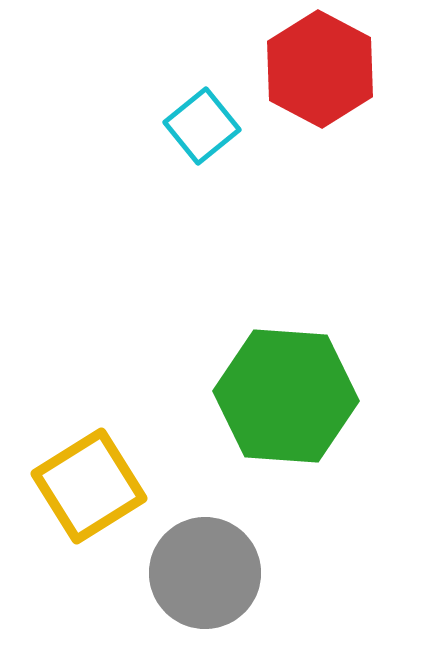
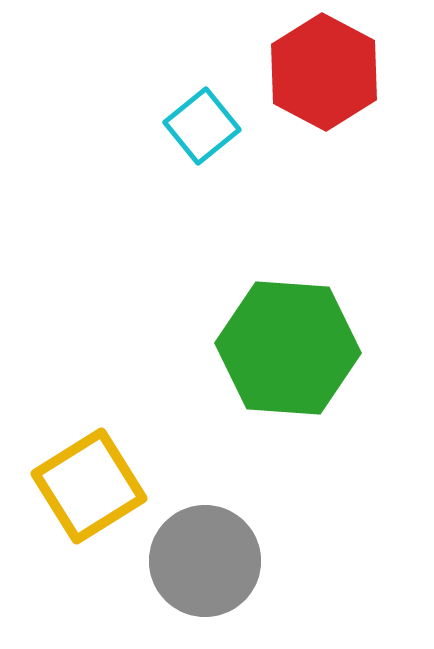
red hexagon: moved 4 px right, 3 px down
green hexagon: moved 2 px right, 48 px up
gray circle: moved 12 px up
